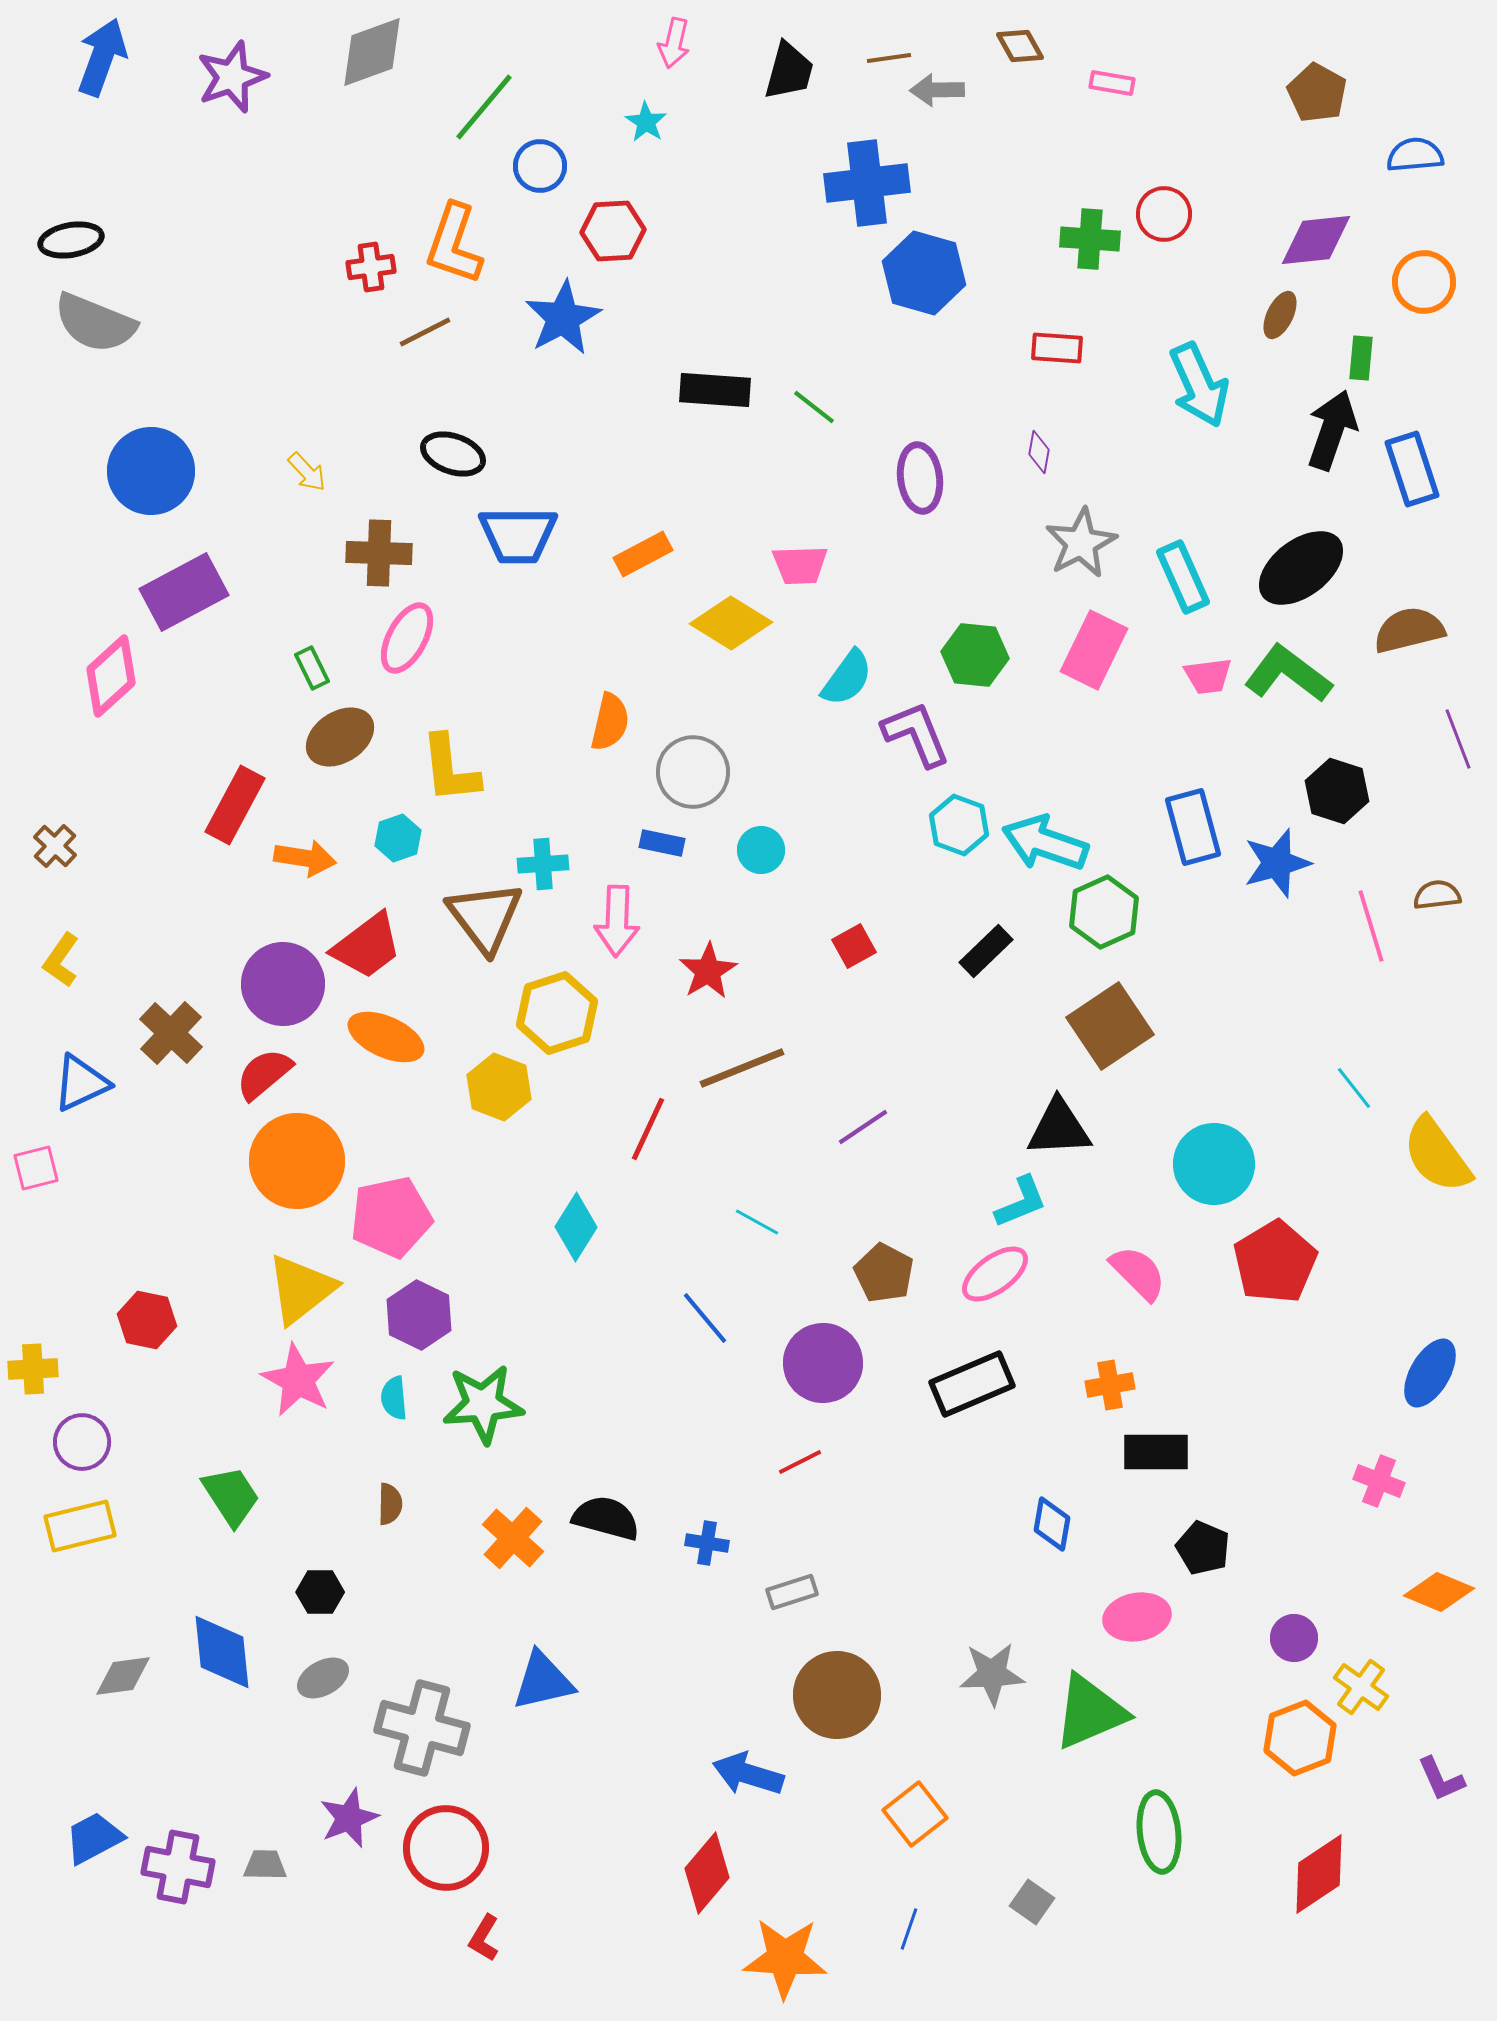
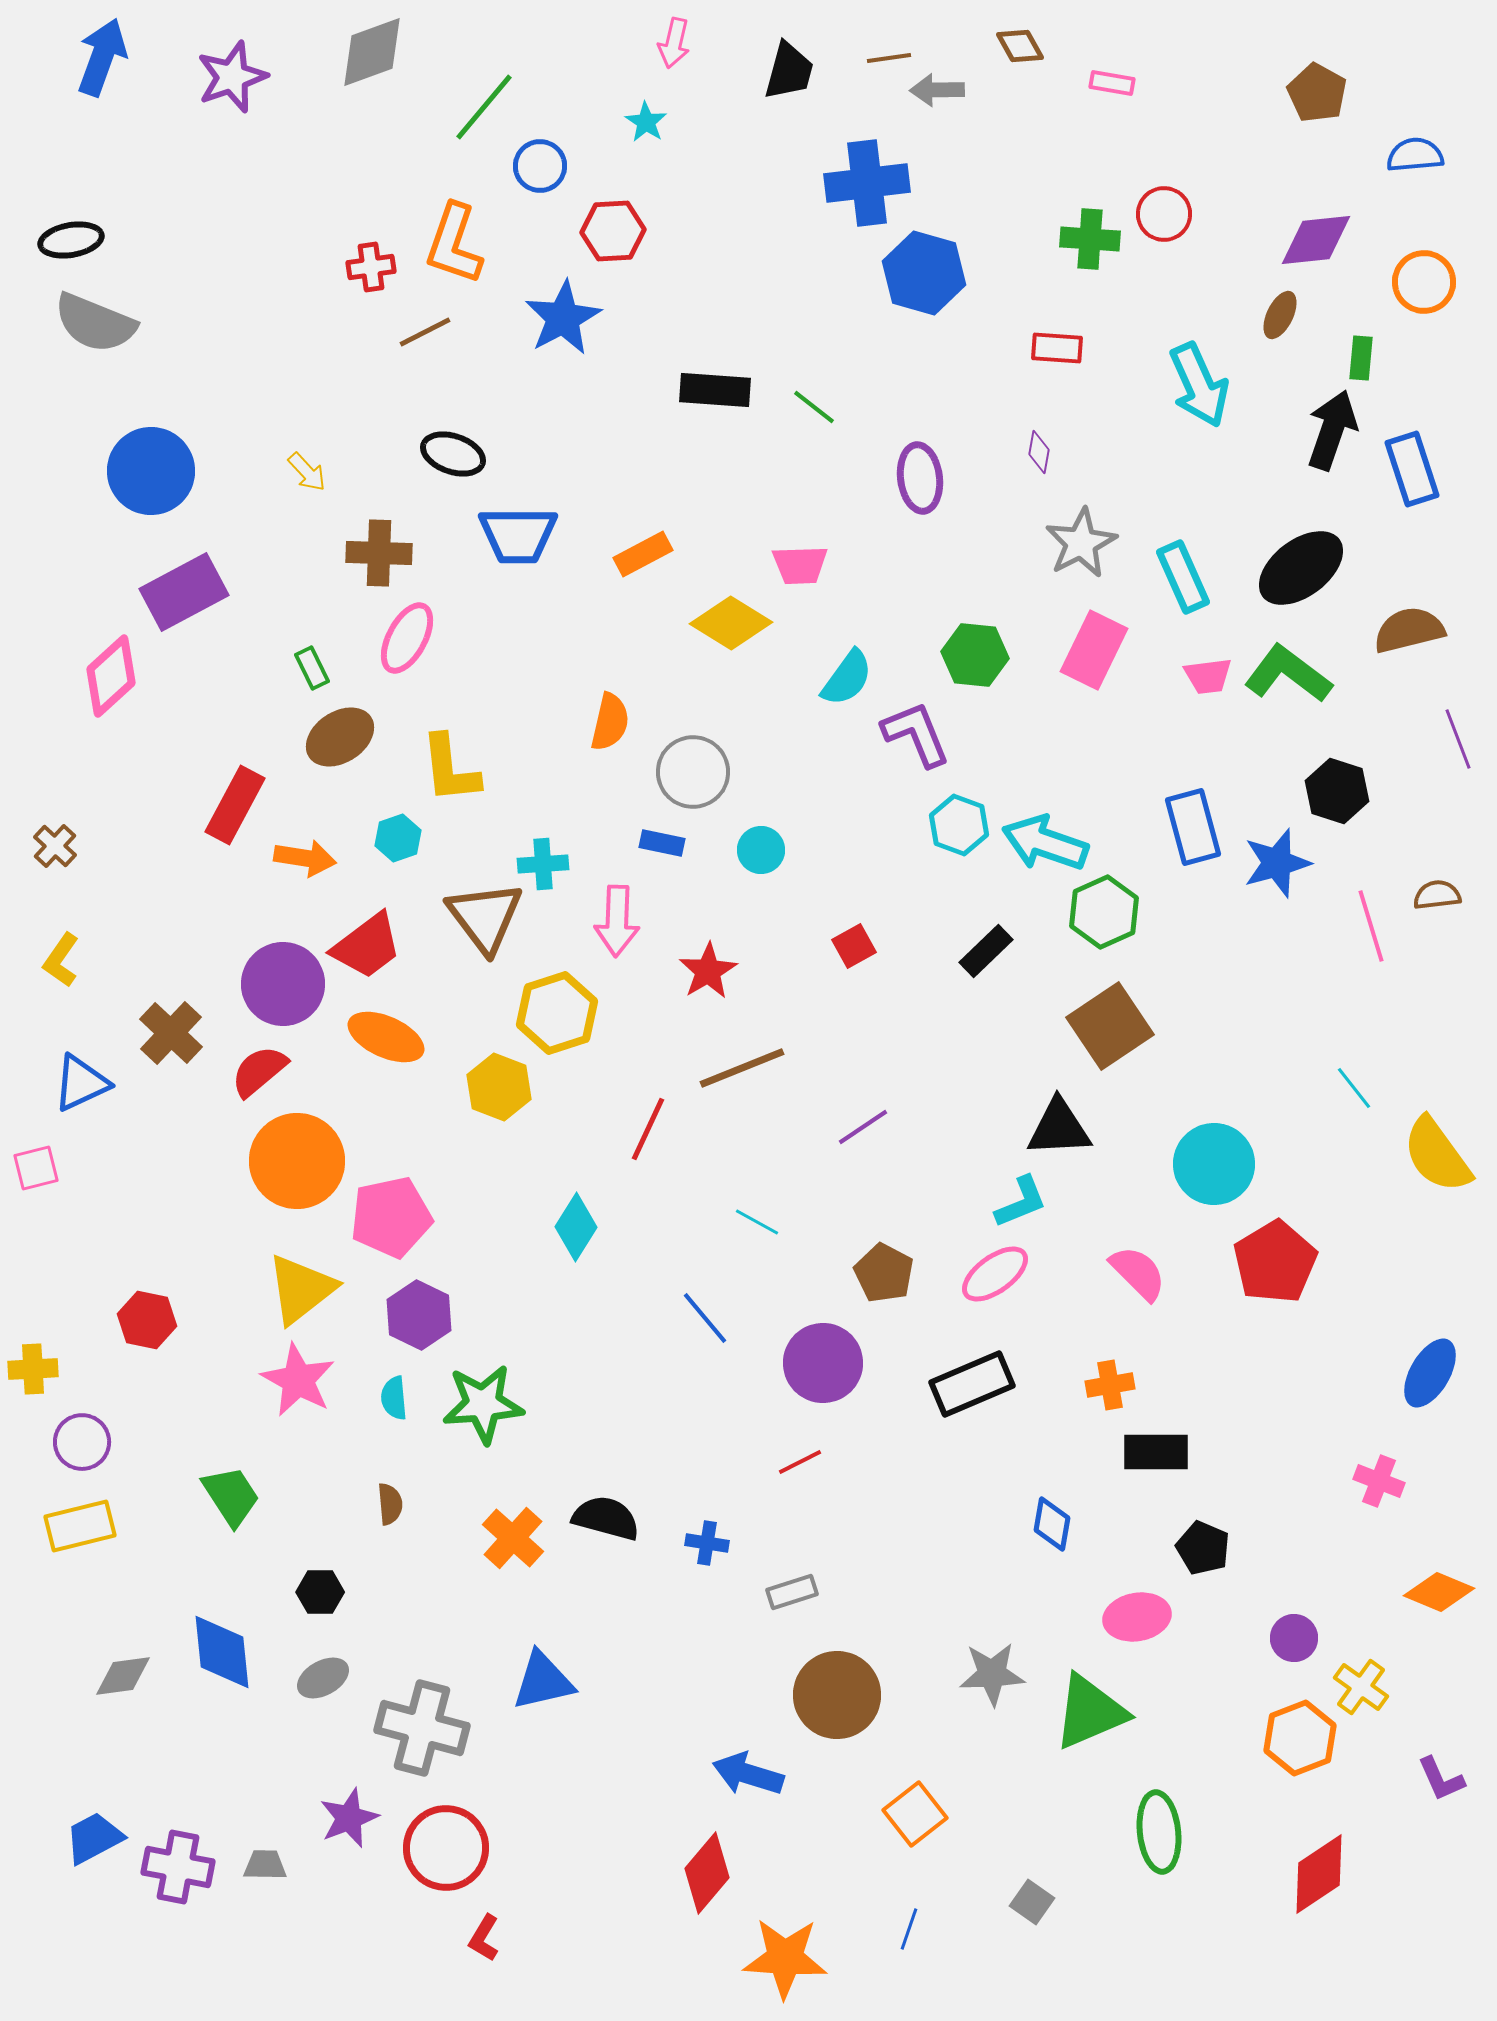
red semicircle at (264, 1074): moved 5 px left, 3 px up
brown semicircle at (390, 1504): rotated 6 degrees counterclockwise
